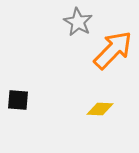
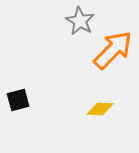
gray star: moved 2 px right, 1 px up
black square: rotated 20 degrees counterclockwise
